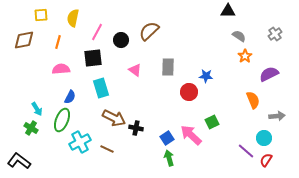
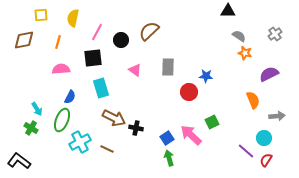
orange star: moved 3 px up; rotated 24 degrees counterclockwise
